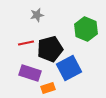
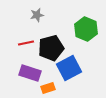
black pentagon: moved 1 px right, 1 px up
